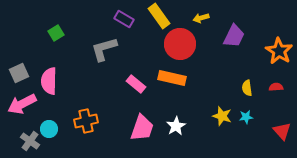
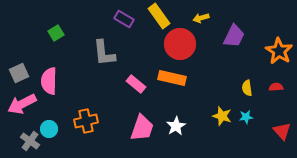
gray L-shape: moved 4 px down; rotated 80 degrees counterclockwise
